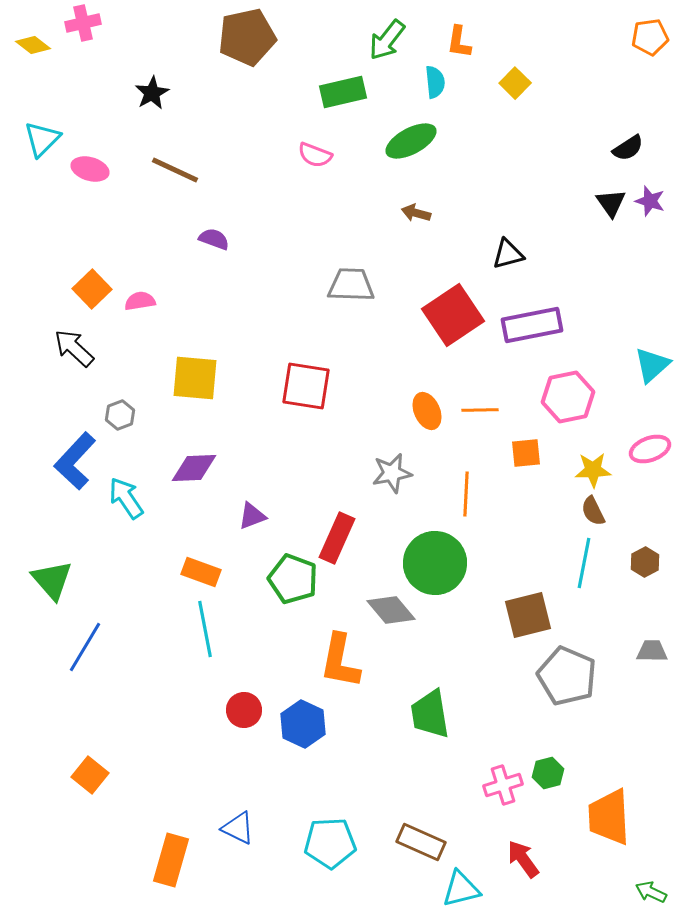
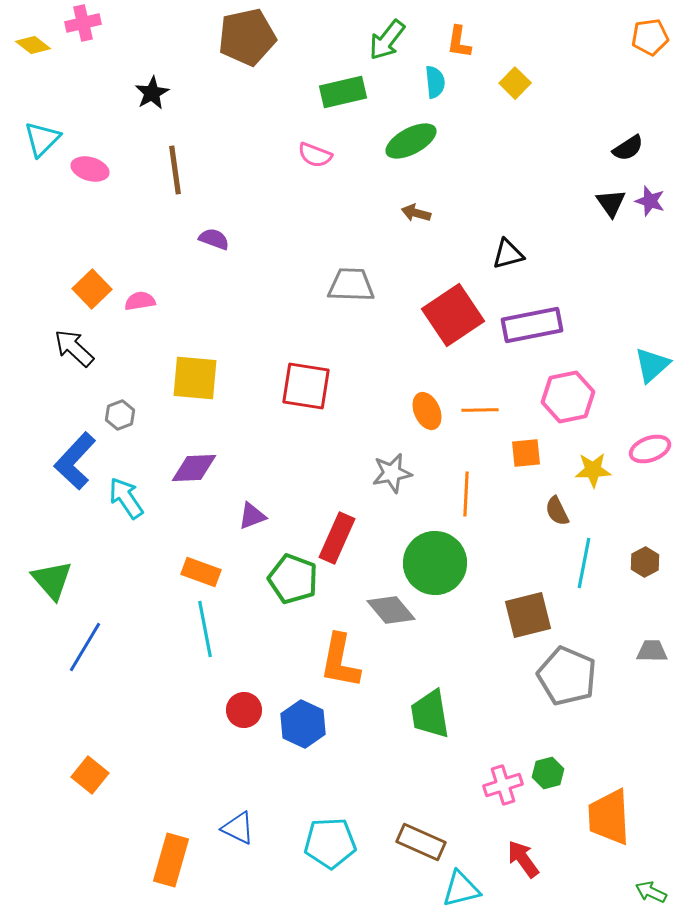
brown line at (175, 170): rotated 57 degrees clockwise
brown semicircle at (593, 511): moved 36 px left
